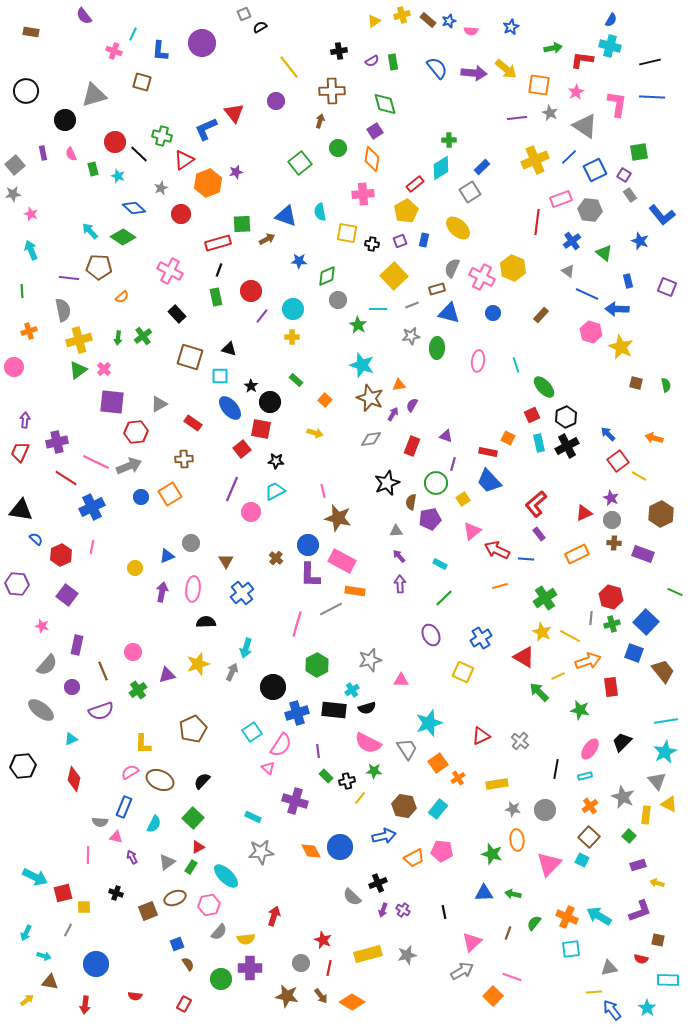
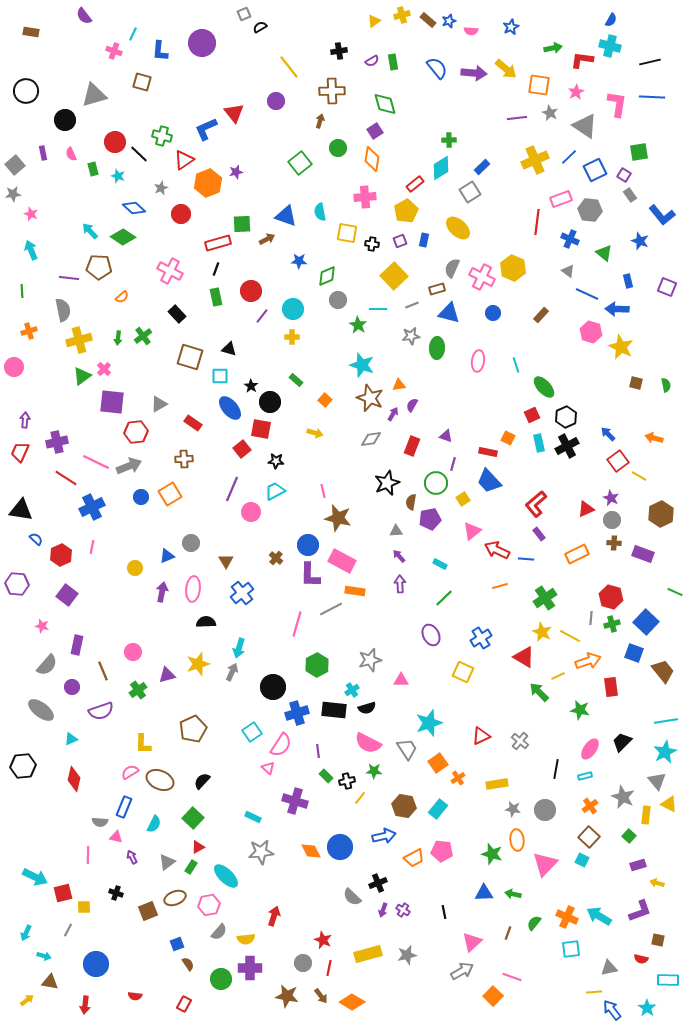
pink cross at (363, 194): moved 2 px right, 3 px down
blue cross at (572, 241): moved 2 px left, 2 px up; rotated 30 degrees counterclockwise
black line at (219, 270): moved 3 px left, 1 px up
green triangle at (78, 370): moved 4 px right, 6 px down
red triangle at (584, 513): moved 2 px right, 4 px up
cyan arrow at (246, 648): moved 7 px left
pink triangle at (549, 864): moved 4 px left
gray circle at (301, 963): moved 2 px right
